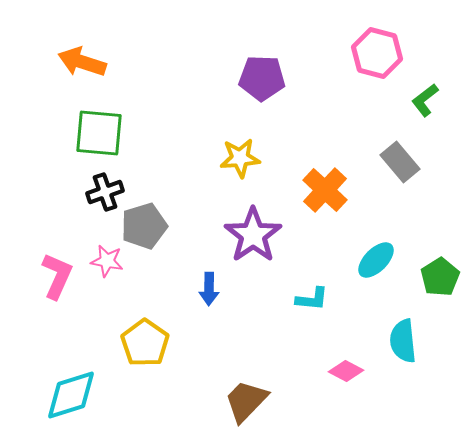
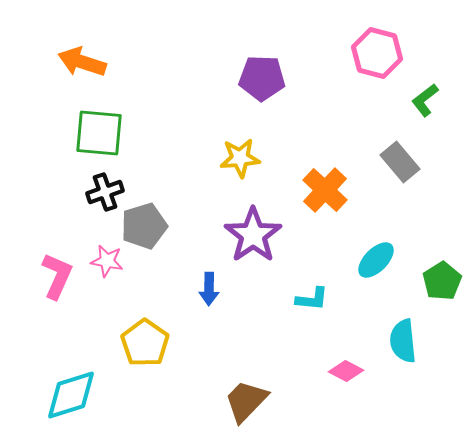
green pentagon: moved 2 px right, 4 px down
